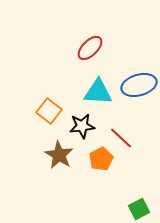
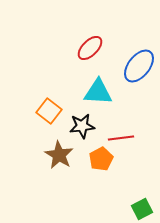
blue ellipse: moved 19 px up; rotated 36 degrees counterclockwise
red line: rotated 50 degrees counterclockwise
green square: moved 3 px right
